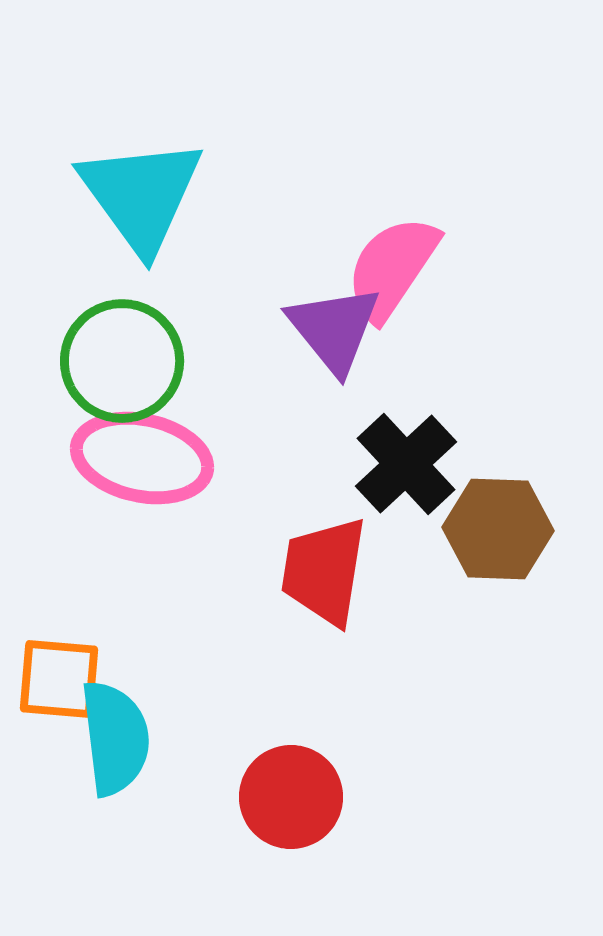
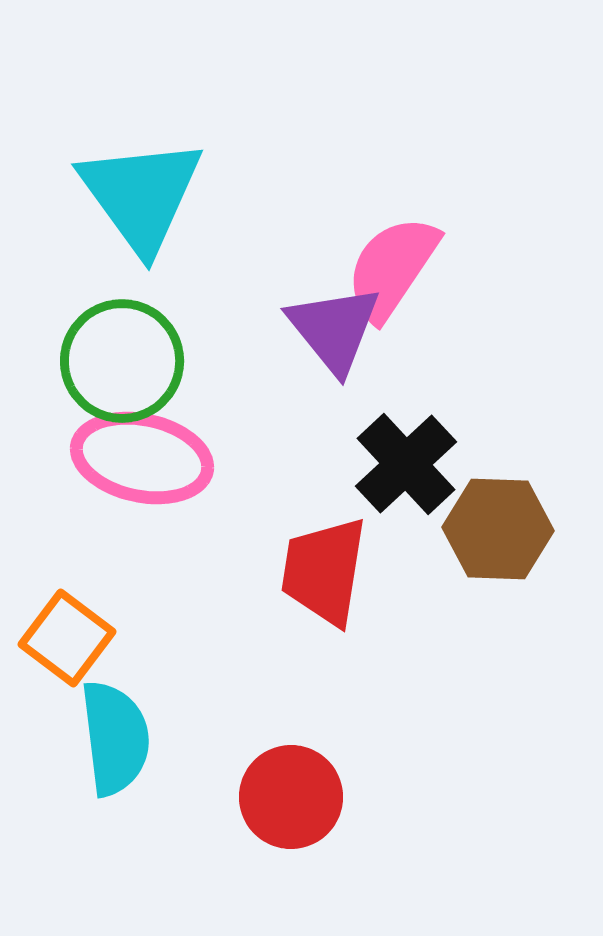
orange square: moved 8 px right, 41 px up; rotated 32 degrees clockwise
